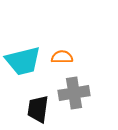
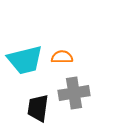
cyan trapezoid: moved 2 px right, 1 px up
black trapezoid: moved 1 px up
